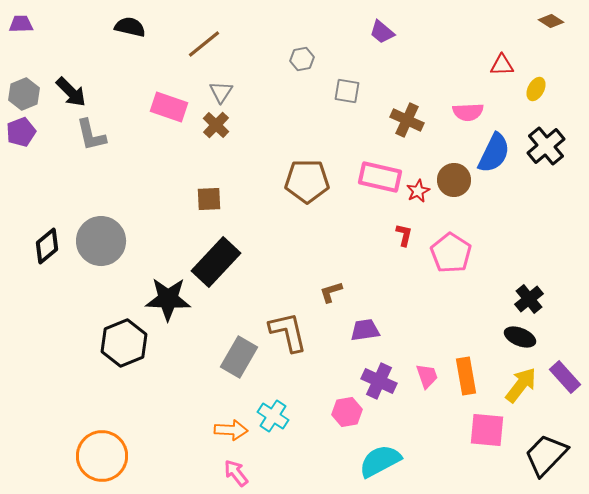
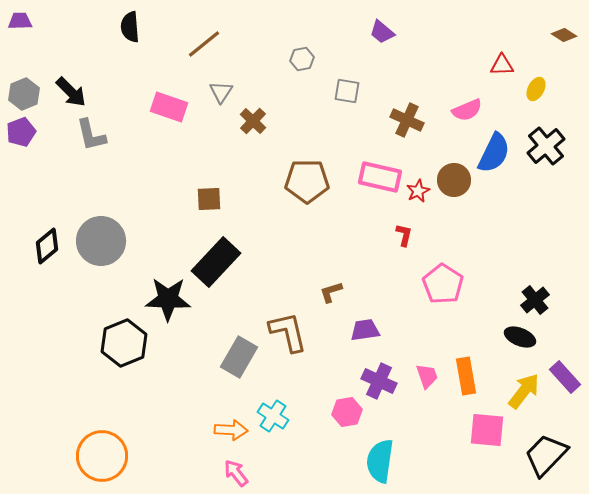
brown diamond at (551, 21): moved 13 px right, 14 px down
purple trapezoid at (21, 24): moved 1 px left, 3 px up
black semicircle at (130, 27): rotated 108 degrees counterclockwise
pink semicircle at (468, 112): moved 1 px left, 2 px up; rotated 20 degrees counterclockwise
brown cross at (216, 125): moved 37 px right, 4 px up
pink pentagon at (451, 253): moved 8 px left, 31 px down
black cross at (529, 299): moved 6 px right, 1 px down
yellow arrow at (521, 385): moved 3 px right, 6 px down
cyan semicircle at (380, 461): rotated 54 degrees counterclockwise
